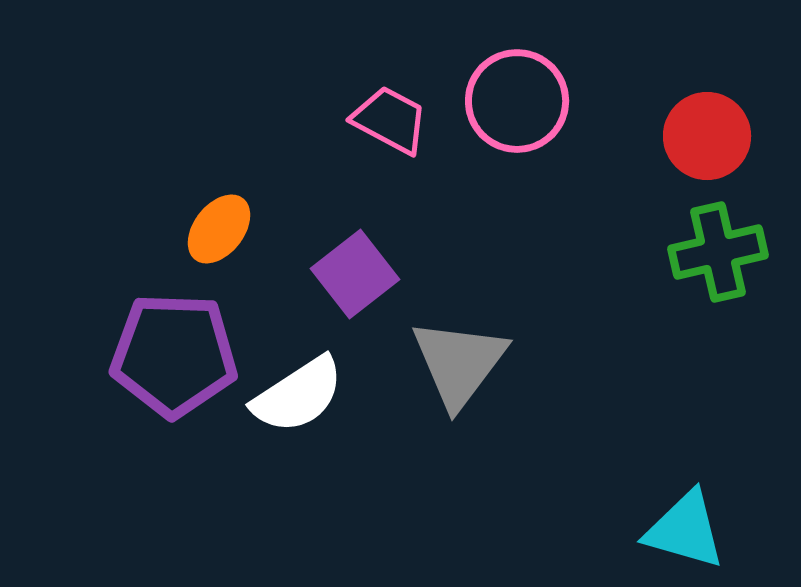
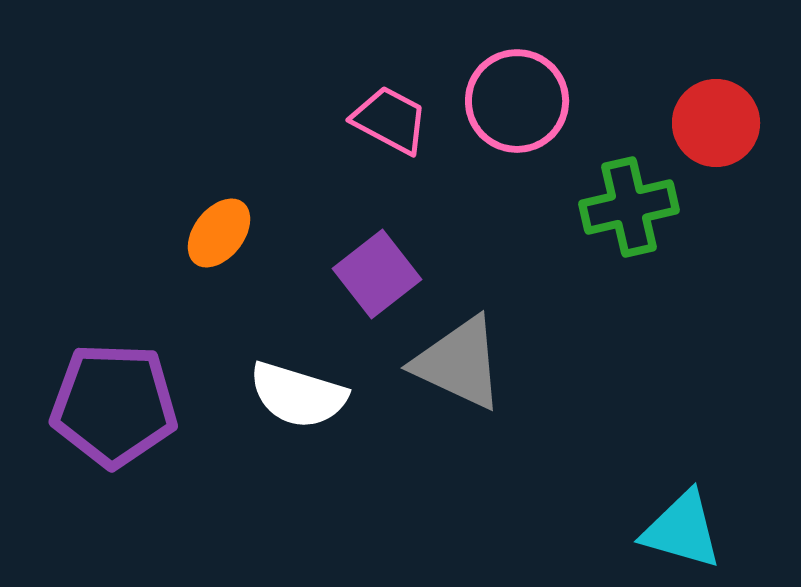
red circle: moved 9 px right, 13 px up
orange ellipse: moved 4 px down
green cross: moved 89 px left, 45 px up
purple square: moved 22 px right
purple pentagon: moved 60 px left, 50 px down
gray triangle: rotated 42 degrees counterclockwise
white semicircle: rotated 50 degrees clockwise
cyan triangle: moved 3 px left
